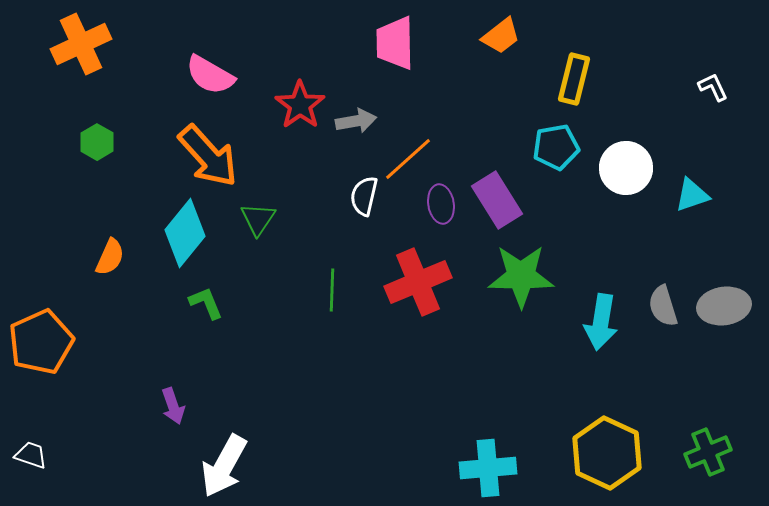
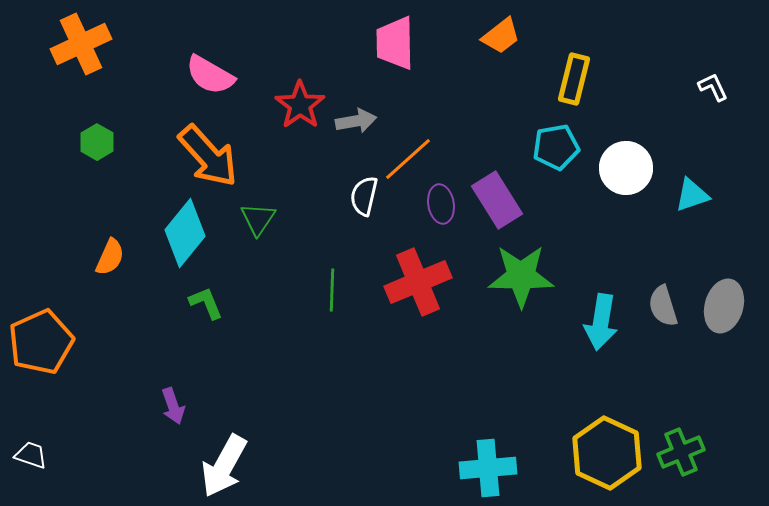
gray ellipse: rotated 66 degrees counterclockwise
green cross: moved 27 px left
